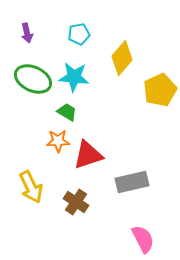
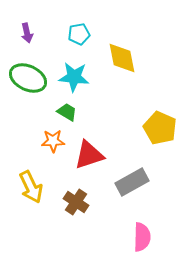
yellow diamond: rotated 52 degrees counterclockwise
green ellipse: moved 5 px left, 1 px up
yellow pentagon: moved 38 px down; rotated 24 degrees counterclockwise
orange star: moved 5 px left
red triangle: moved 1 px right
gray rectangle: rotated 16 degrees counterclockwise
pink semicircle: moved 1 px left, 2 px up; rotated 28 degrees clockwise
